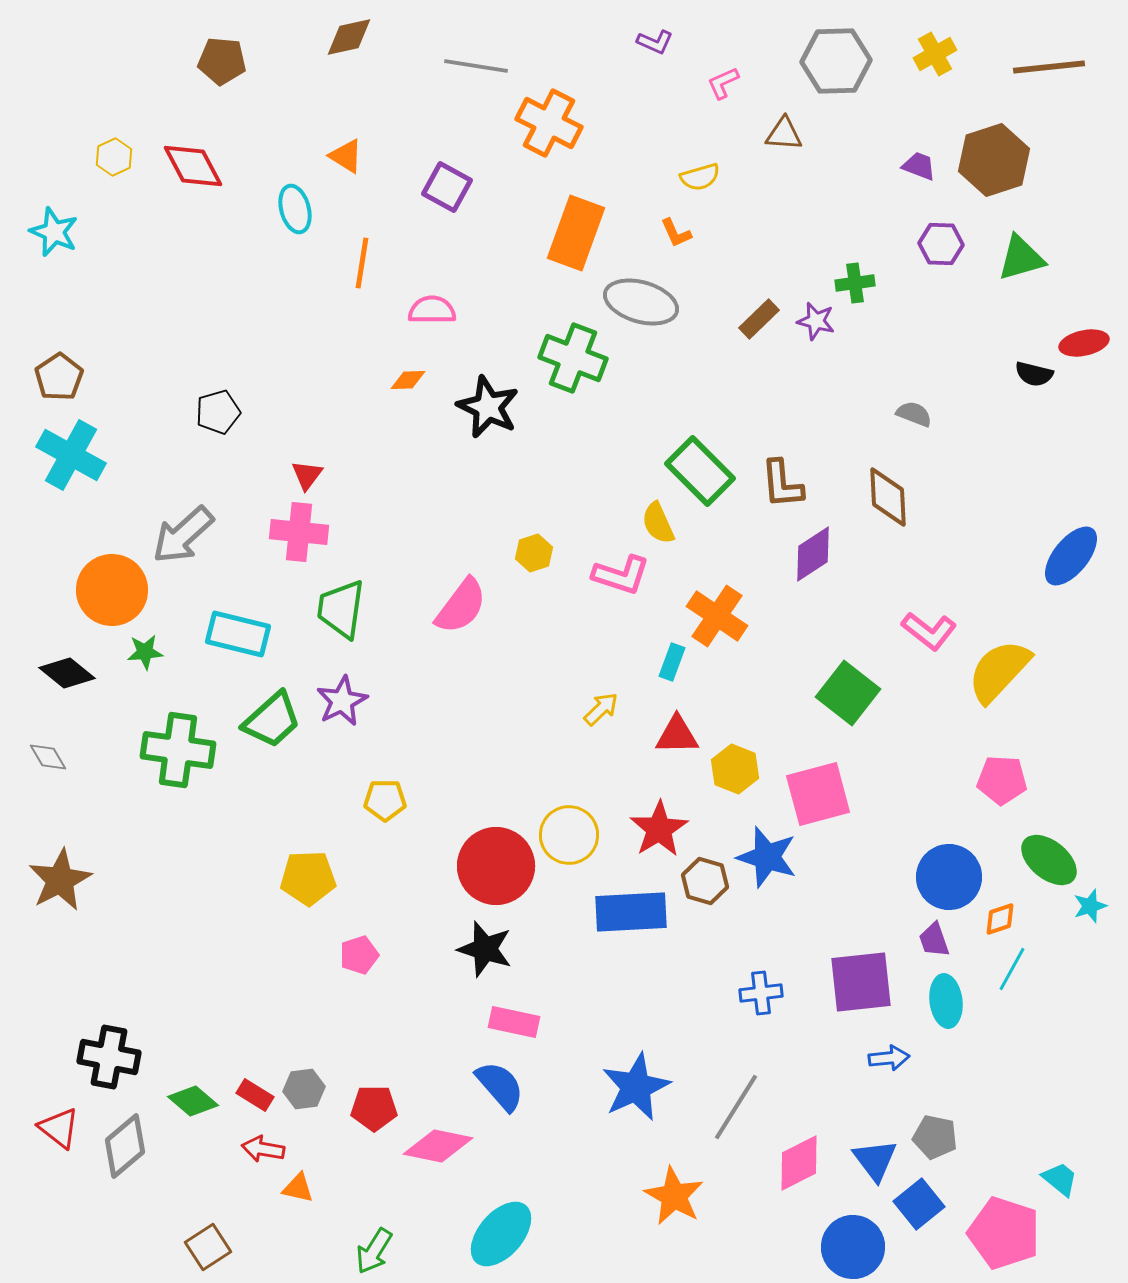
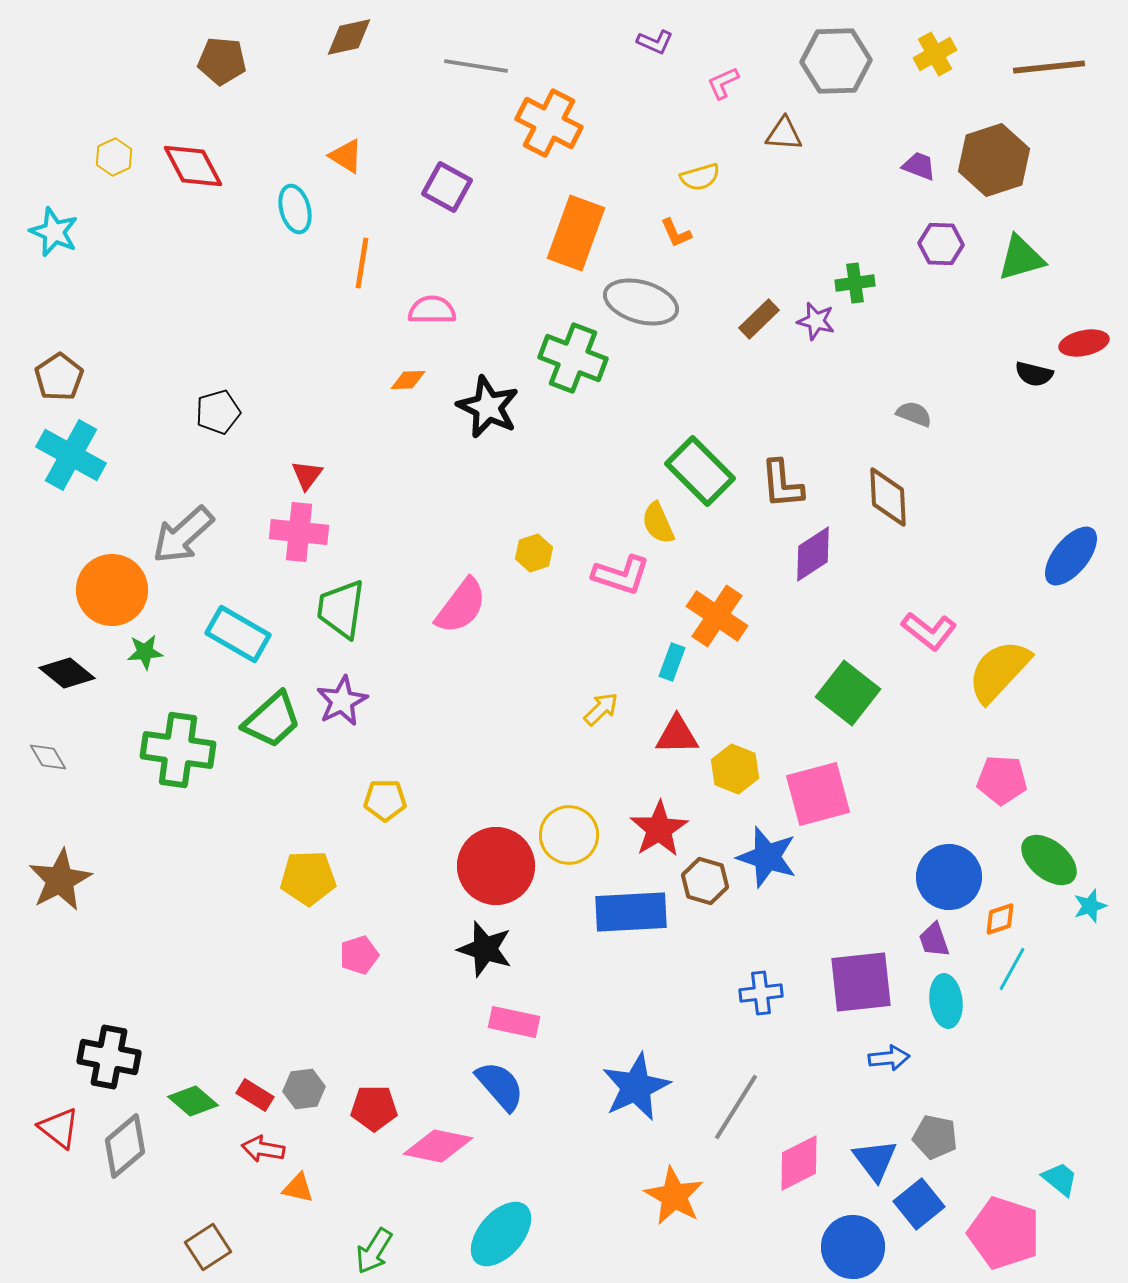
cyan rectangle at (238, 634): rotated 16 degrees clockwise
